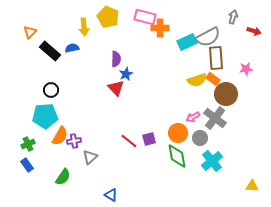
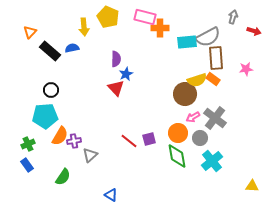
cyan rectangle: rotated 18 degrees clockwise
brown circle: moved 41 px left
gray triangle: moved 2 px up
